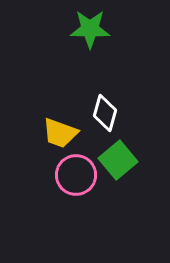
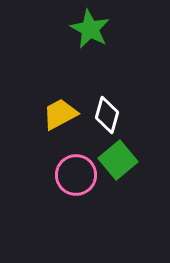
green star: rotated 27 degrees clockwise
white diamond: moved 2 px right, 2 px down
yellow trapezoid: moved 19 px up; rotated 132 degrees clockwise
